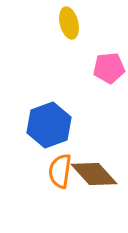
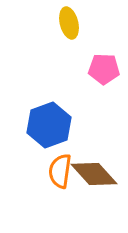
pink pentagon: moved 5 px left, 1 px down; rotated 8 degrees clockwise
